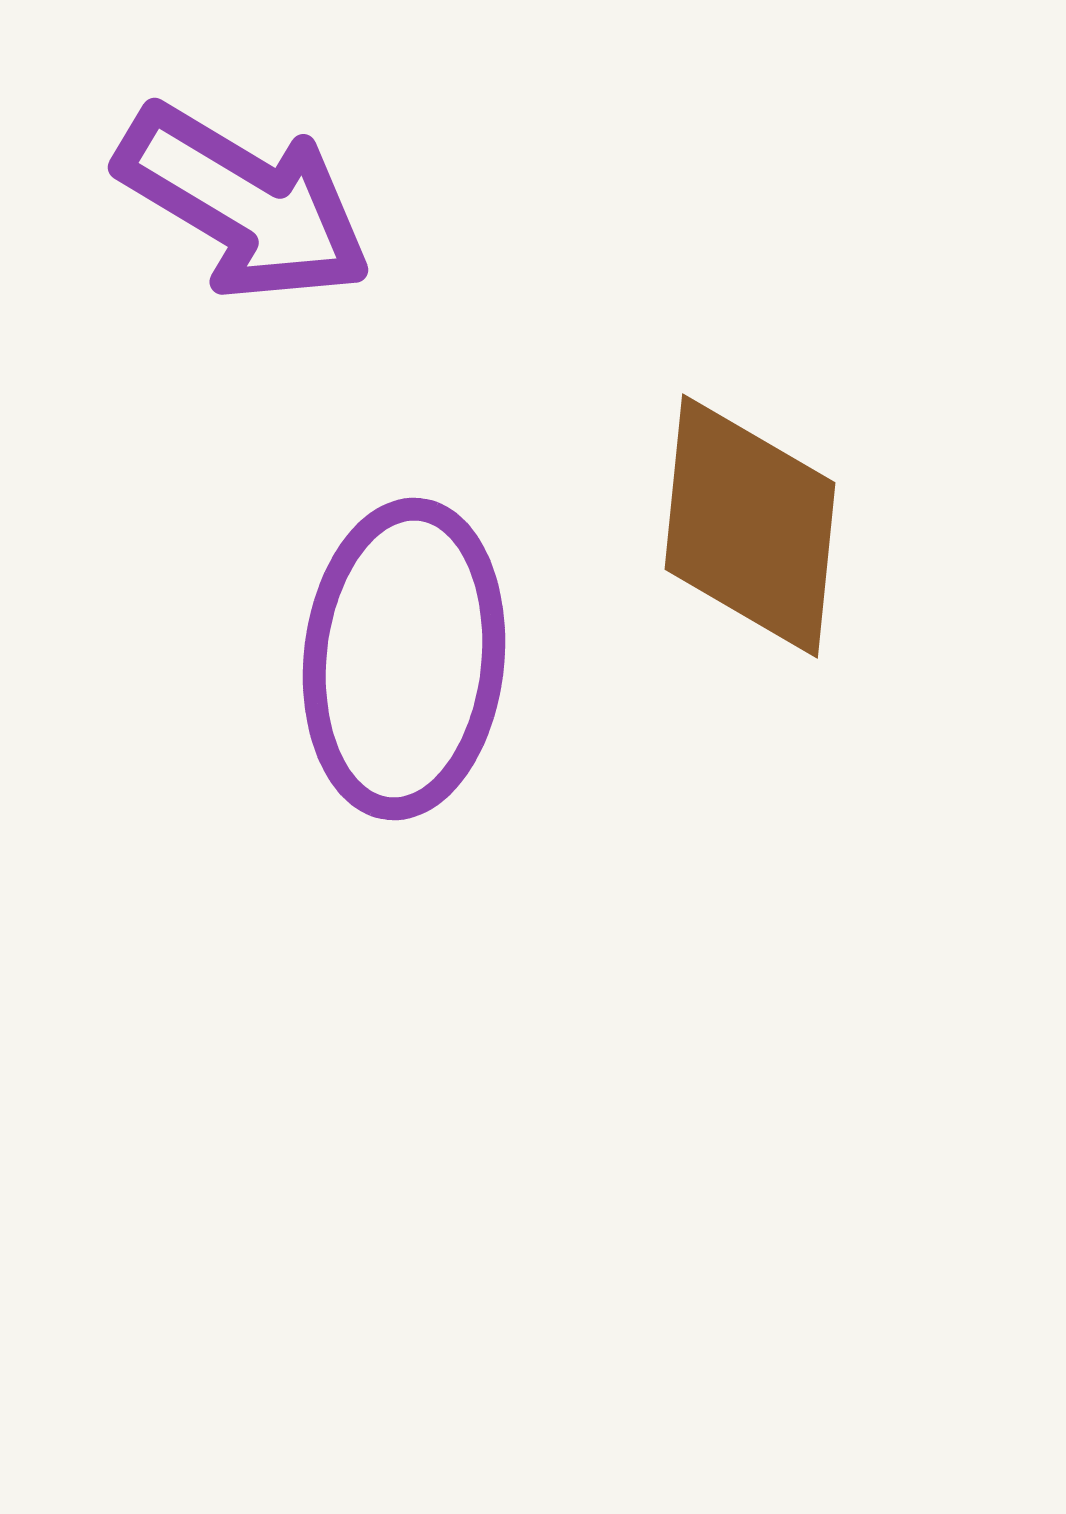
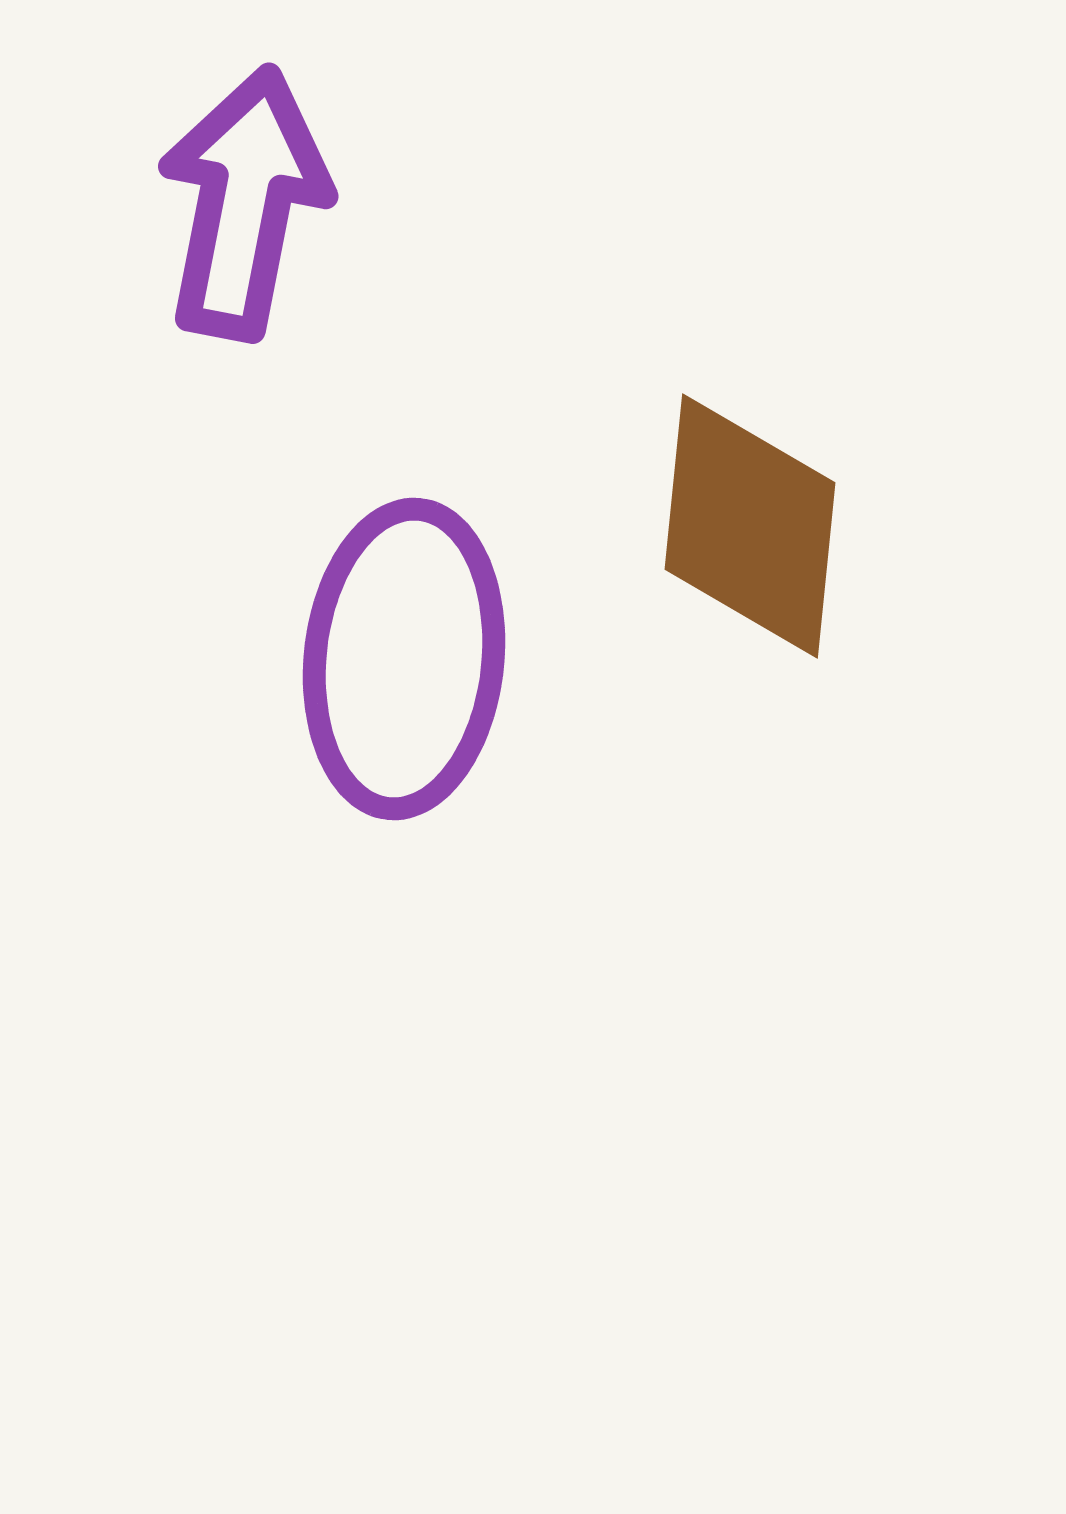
purple arrow: rotated 110 degrees counterclockwise
